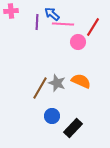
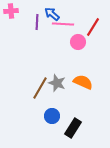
orange semicircle: moved 2 px right, 1 px down
black rectangle: rotated 12 degrees counterclockwise
